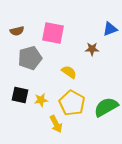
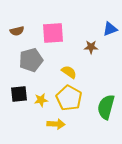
pink square: rotated 15 degrees counterclockwise
brown star: moved 1 px left, 2 px up
gray pentagon: moved 1 px right, 2 px down
black square: moved 1 px left, 1 px up; rotated 18 degrees counterclockwise
yellow pentagon: moved 3 px left, 5 px up
green semicircle: rotated 45 degrees counterclockwise
yellow arrow: rotated 60 degrees counterclockwise
